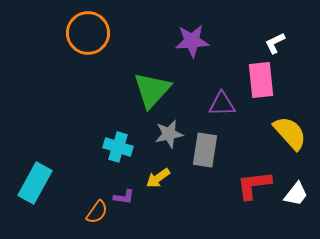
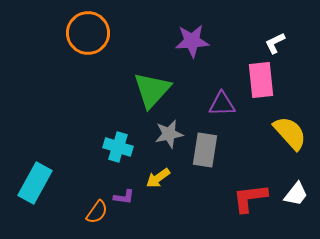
red L-shape: moved 4 px left, 13 px down
